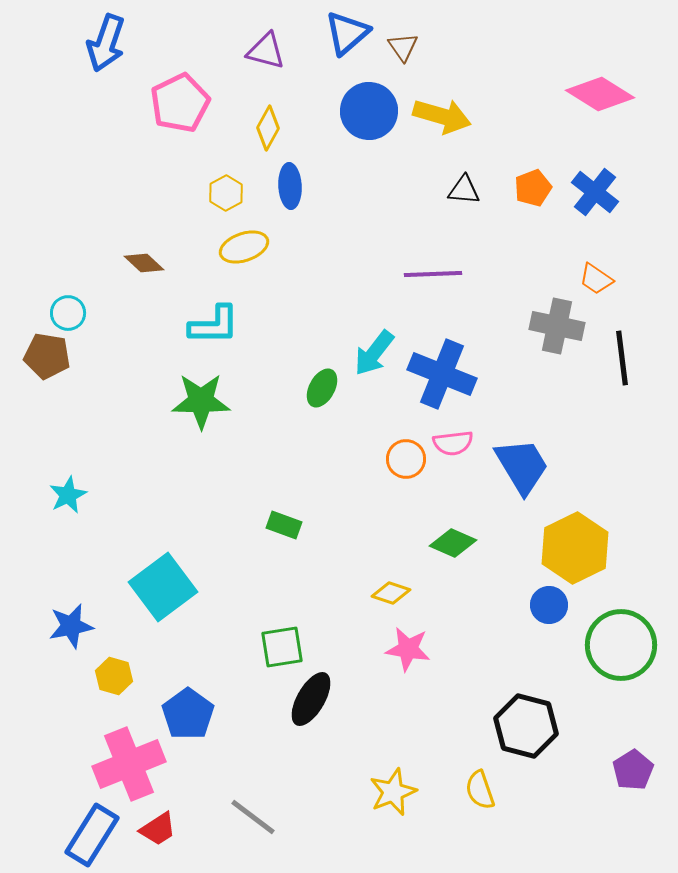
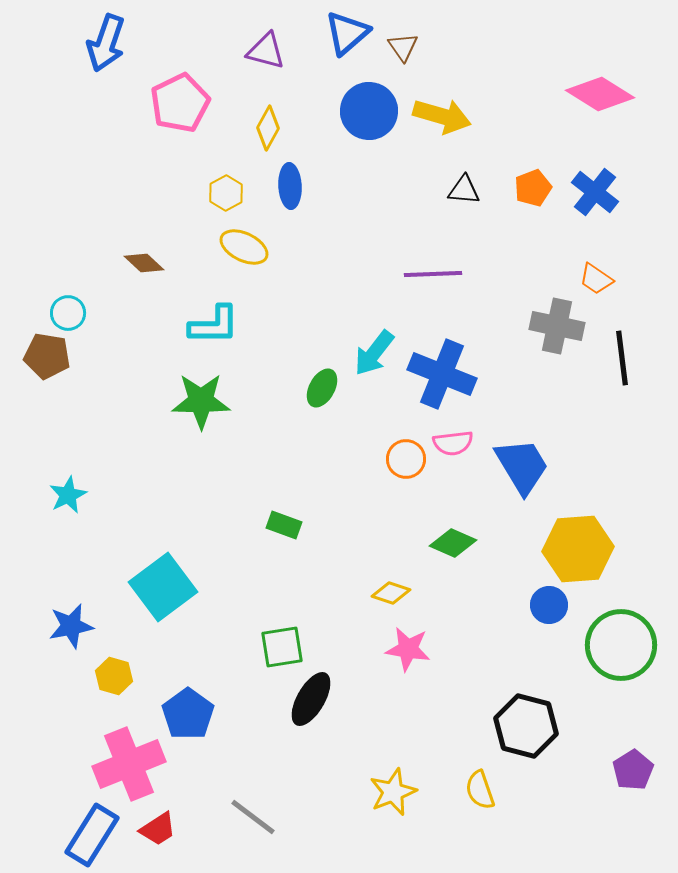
yellow ellipse at (244, 247): rotated 45 degrees clockwise
yellow hexagon at (575, 548): moved 3 px right, 1 px down; rotated 22 degrees clockwise
